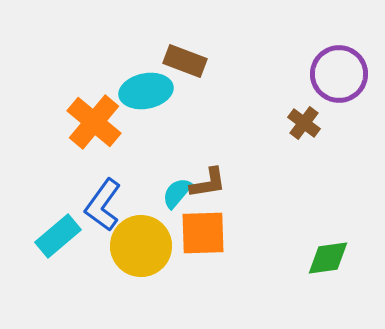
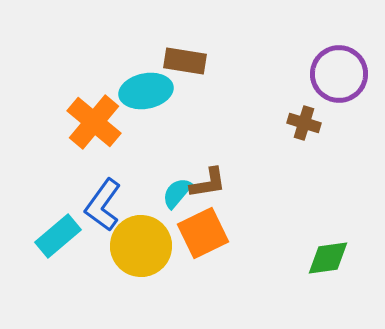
brown rectangle: rotated 12 degrees counterclockwise
brown cross: rotated 20 degrees counterclockwise
orange square: rotated 24 degrees counterclockwise
